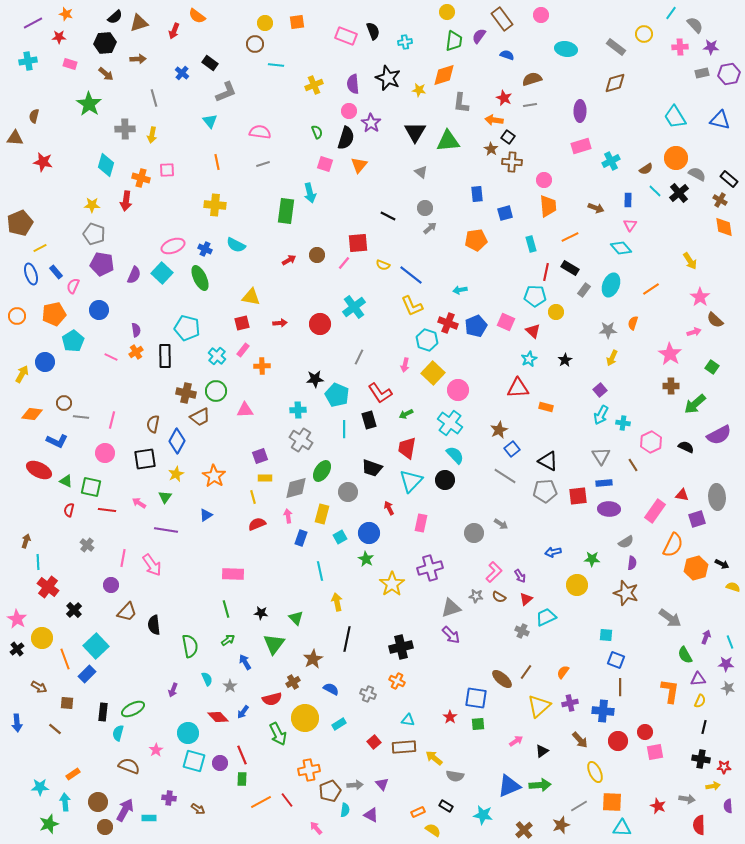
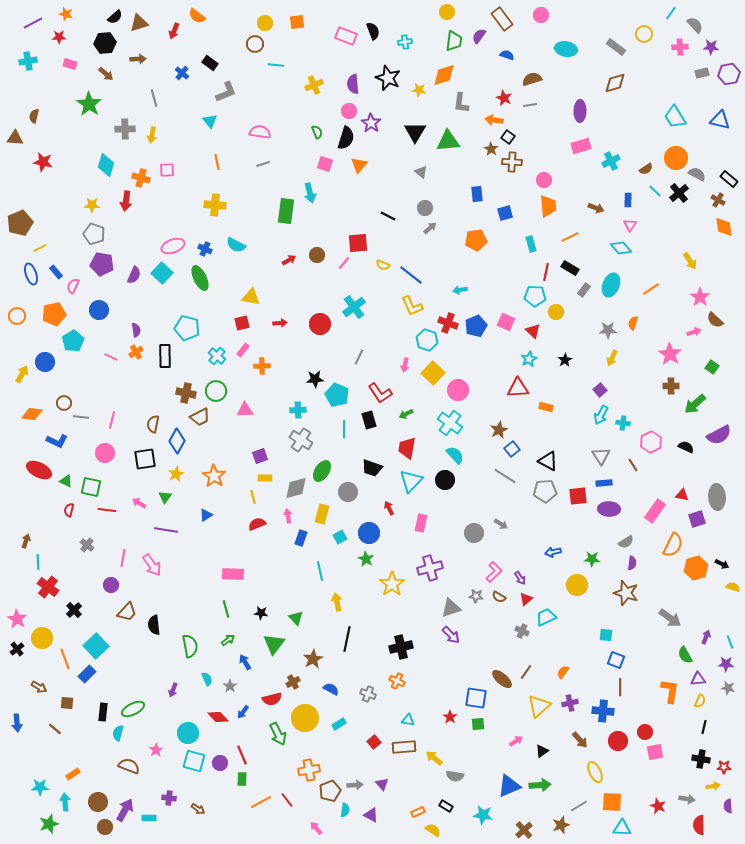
brown cross at (720, 200): moved 2 px left
purple arrow at (520, 576): moved 2 px down
